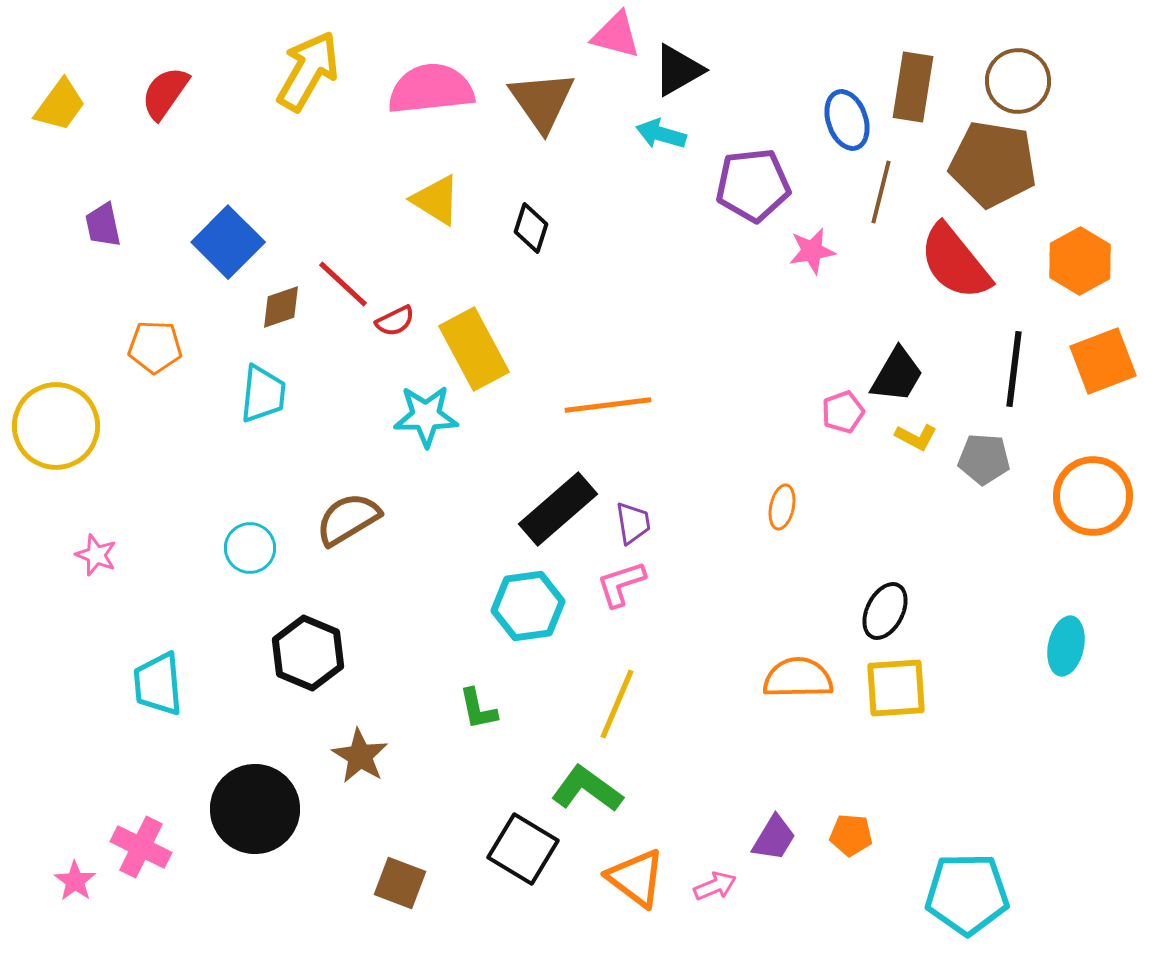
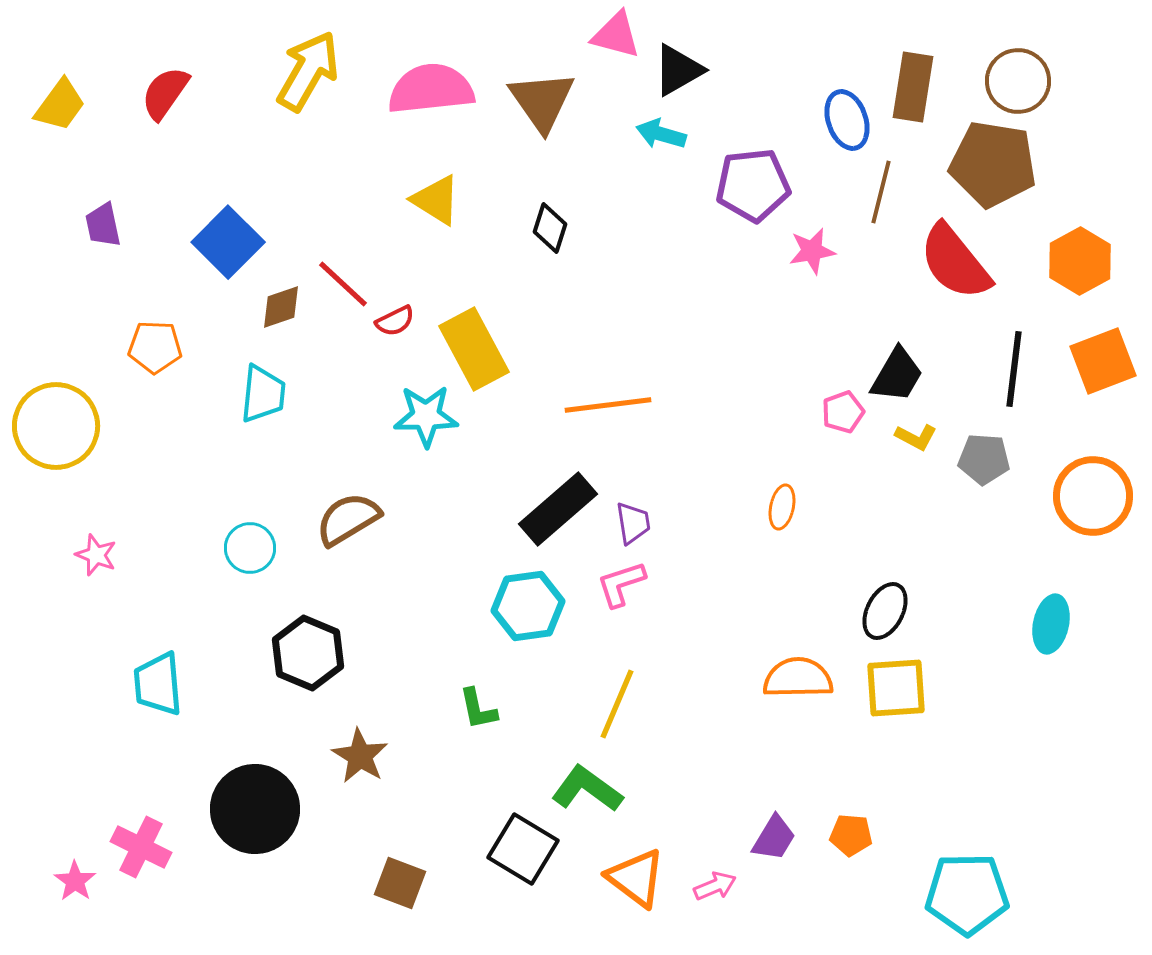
black diamond at (531, 228): moved 19 px right
cyan ellipse at (1066, 646): moved 15 px left, 22 px up
